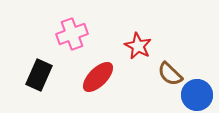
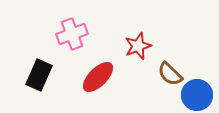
red star: rotated 24 degrees clockwise
